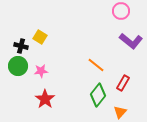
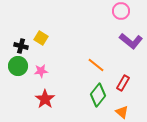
yellow square: moved 1 px right, 1 px down
orange triangle: moved 2 px right; rotated 32 degrees counterclockwise
